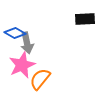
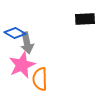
orange semicircle: rotated 40 degrees counterclockwise
